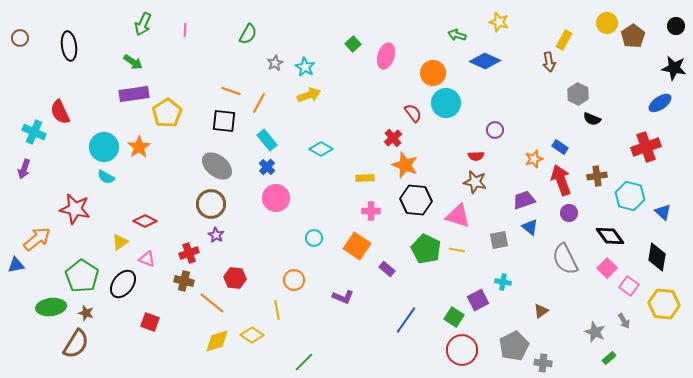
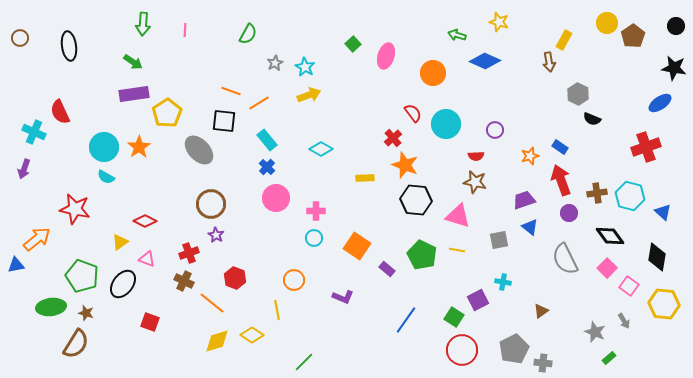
green arrow at (143, 24): rotated 20 degrees counterclockwise
orange line at (259, 103): rotated 30 degrees clockwise
cyan circle at (446, 103): moved 21 px down
orange star at (534, 159): moved 4 px left, 3 px up
gray ellipse at (217, 166): moved 18 px left, 16 px up; rotated 8 degrees clockwise
brown cross at (597, 176): moved 17 px down
pink cross at (371, 211): moved 55 px left
green pentagon at (426, 249): moved 4 px left, 6 px down
green pentagon at (82, 276): rotated 12 degrees counterclockwise
red hexagon at (235, 278): rotated 15 degrees clockwise
brown cross at (184, 281): rotated 12 degrees clockwise
gray pentagon at (514, 346): moved 3 px down
